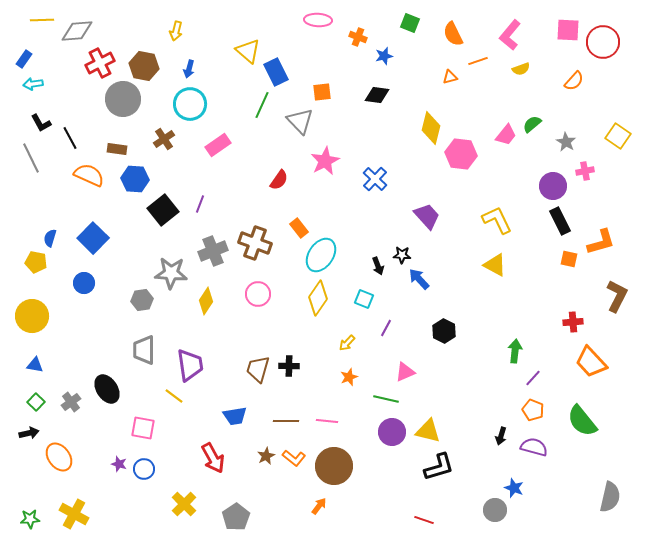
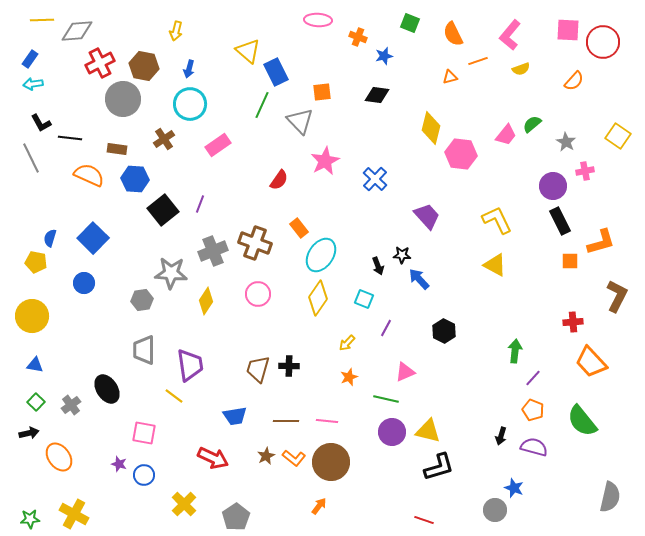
blue rectangle at (24, 59): moved 6 px right
black line at (70, 138): rotated 55 degrees counterclockwise
orange square at (569, 259): moved 1 px right, 2 px down; rotated 12 degrees counterclockwise
gray cross at (71, 402): moved 3 px down
pink square at (143, 428): moved 1 px right, 5 px down
red arrow at (213, 458): rotated 36 degrees counterclockwise
brown circle at (334, 466): moved 3 px left, 4 px up
blue circle at (144, 469): moved 6 px down
